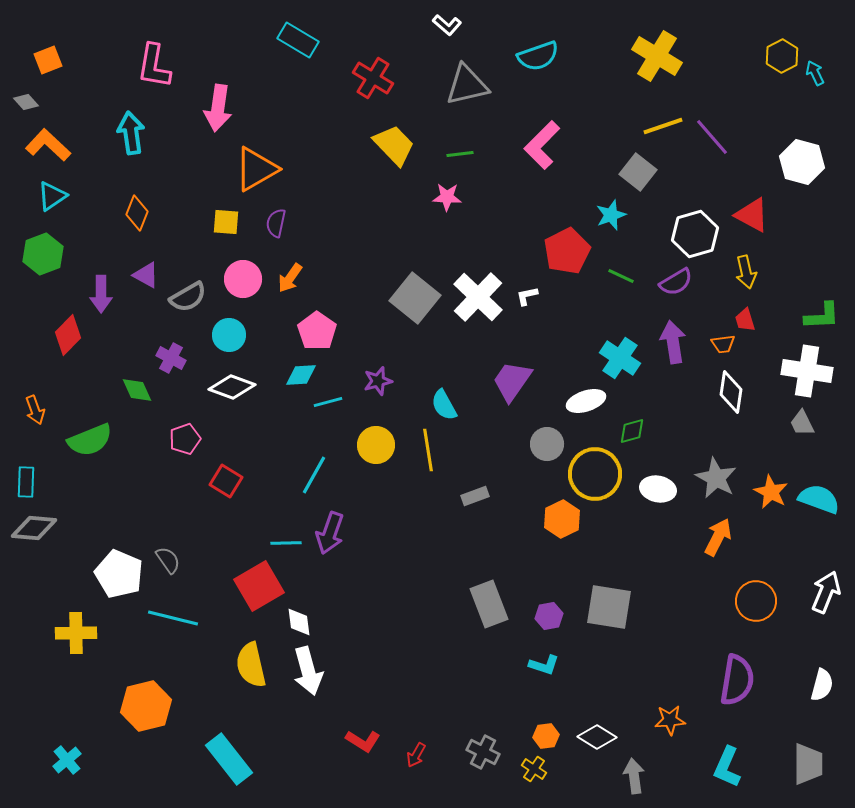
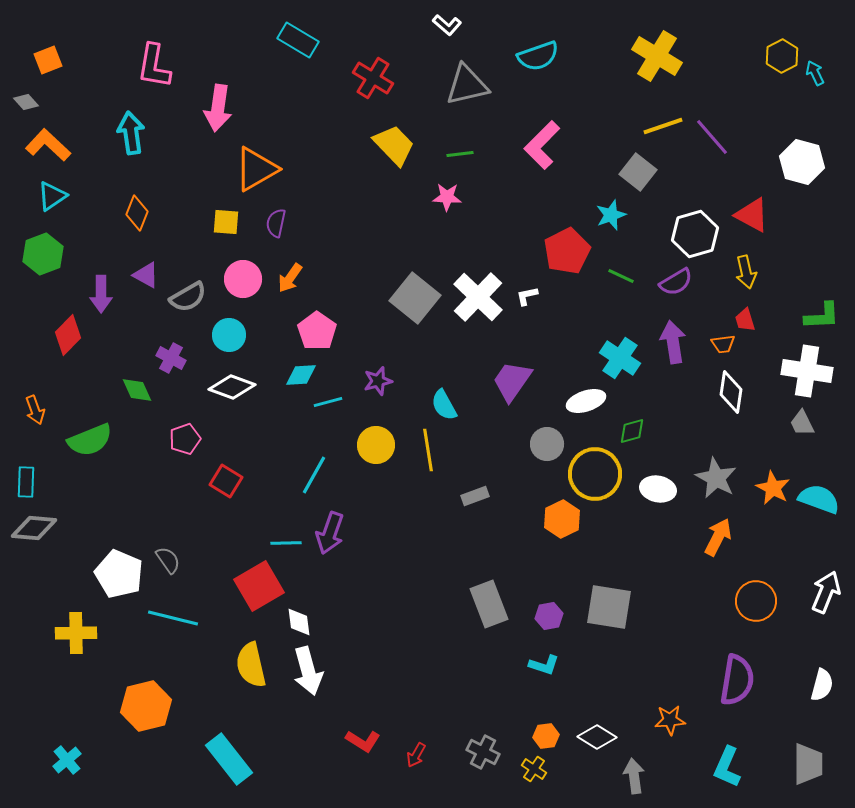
orange star at (771, 492): moved 2 px right, 4 px up
